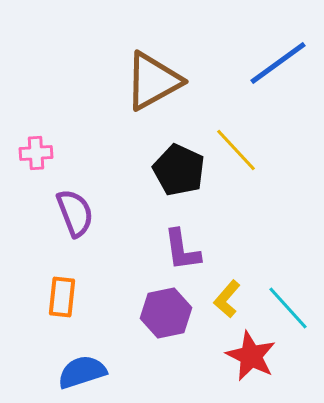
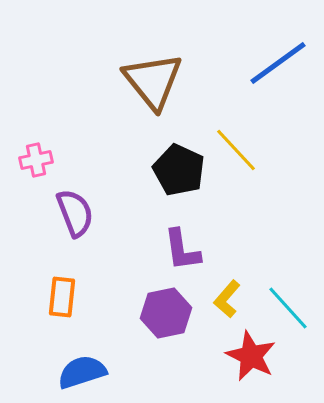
brown triangle: rotated 40 degrees counterclockwise
pink cross: moved 7 px down; rotated 8 degrees counterclockwise
